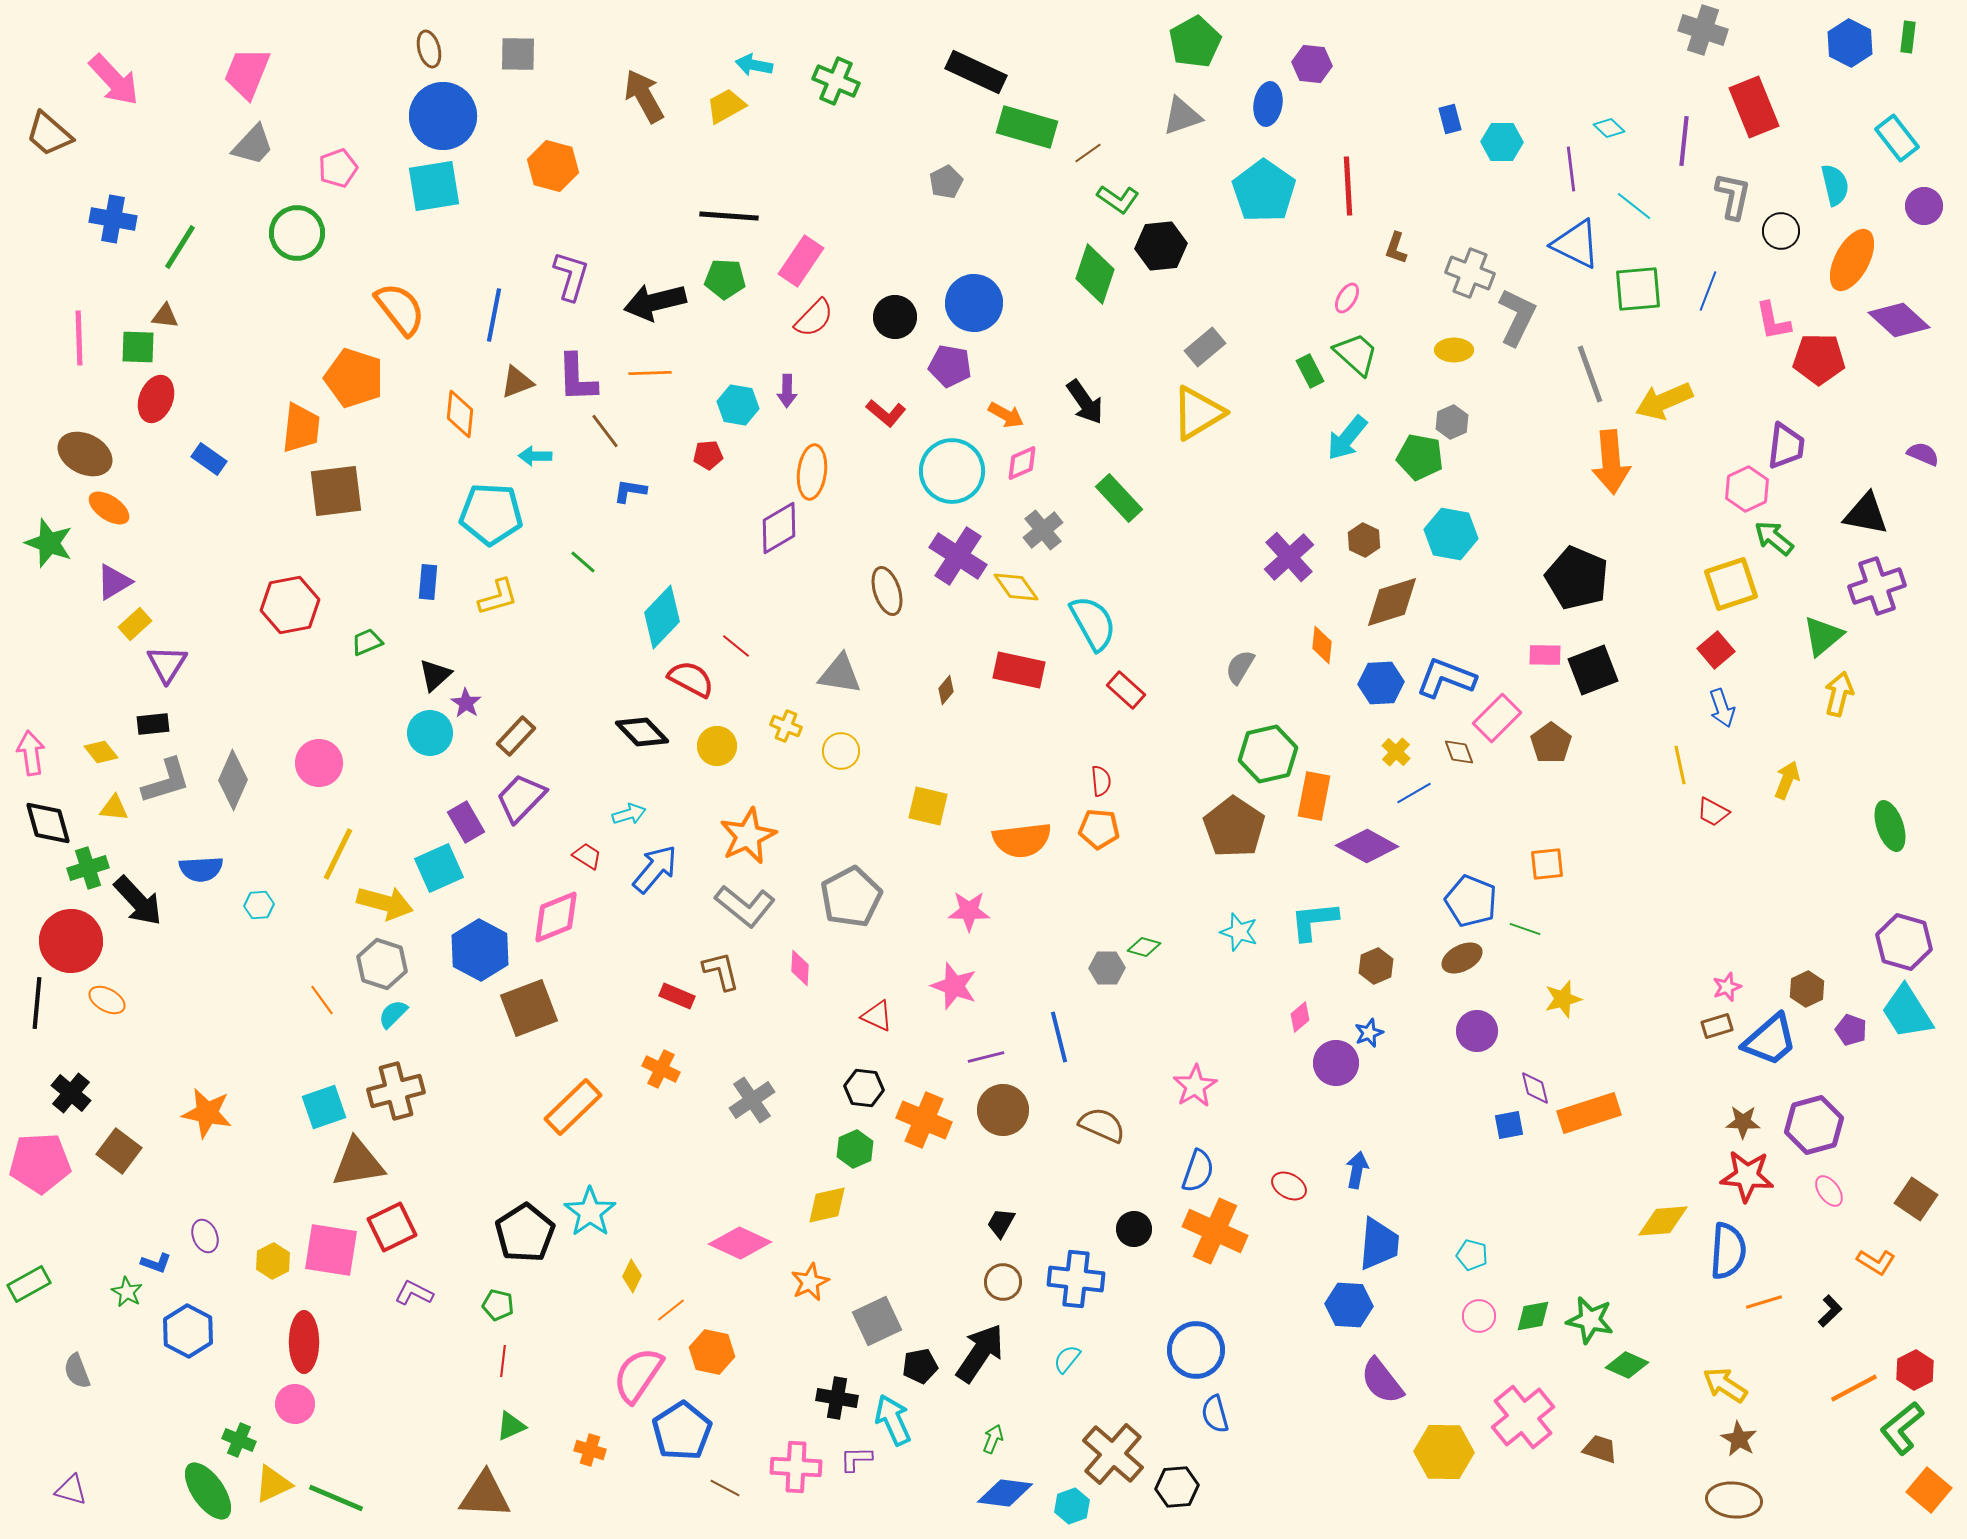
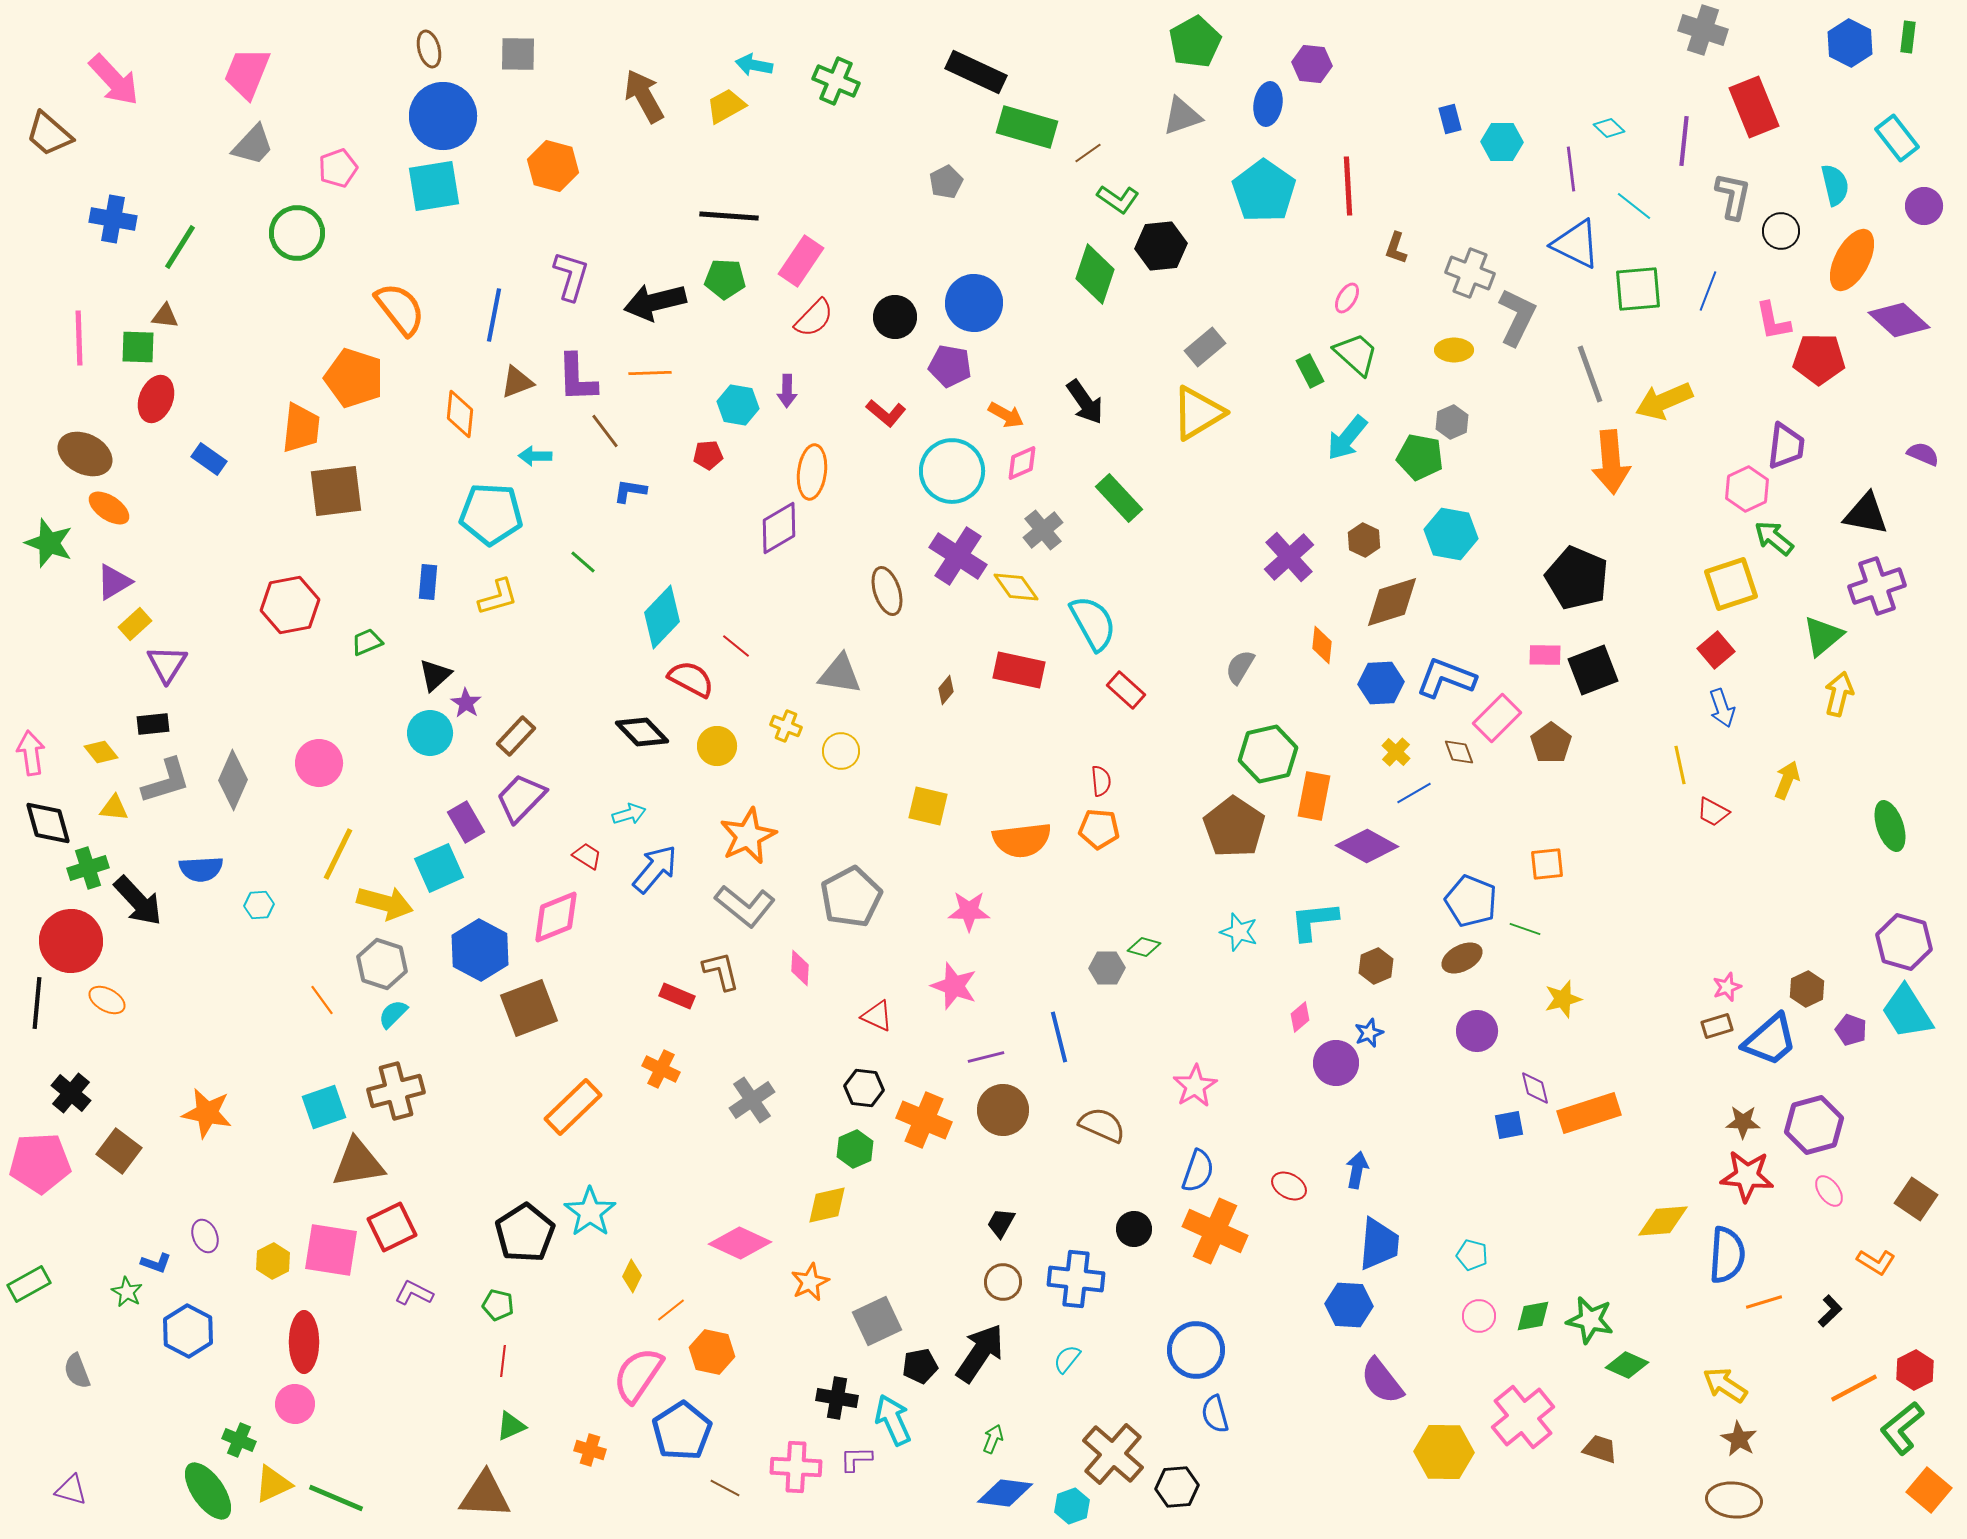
blue semicircle at (1728, 1251): moved 1 px left, 4 px down
